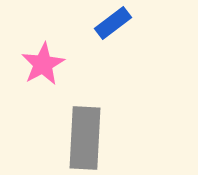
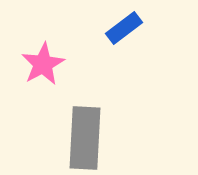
blue rectangle: moved 11 px right, 5 px down
